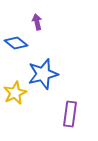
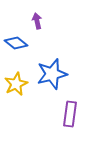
purple arrow: moved 1 px up
blue star: moved 9 px right
yellow star: moved 1 px right, 9 px up
